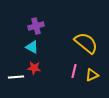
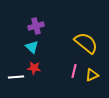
cyan triangle: rotated 16 degrees clockwise
